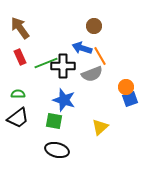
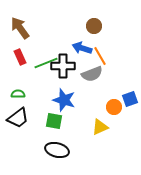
orange circle: moved 12 px left, 20 px down
yellow triangle: rotated 18 degrees clockwise
